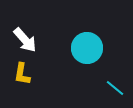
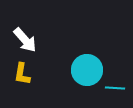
cyan circle: moved 22 px down
cyan line: rotated 36 degrees counterclockwise
